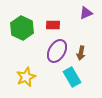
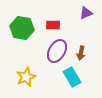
green hexagon: rotated 15 degrees counterclockwise
